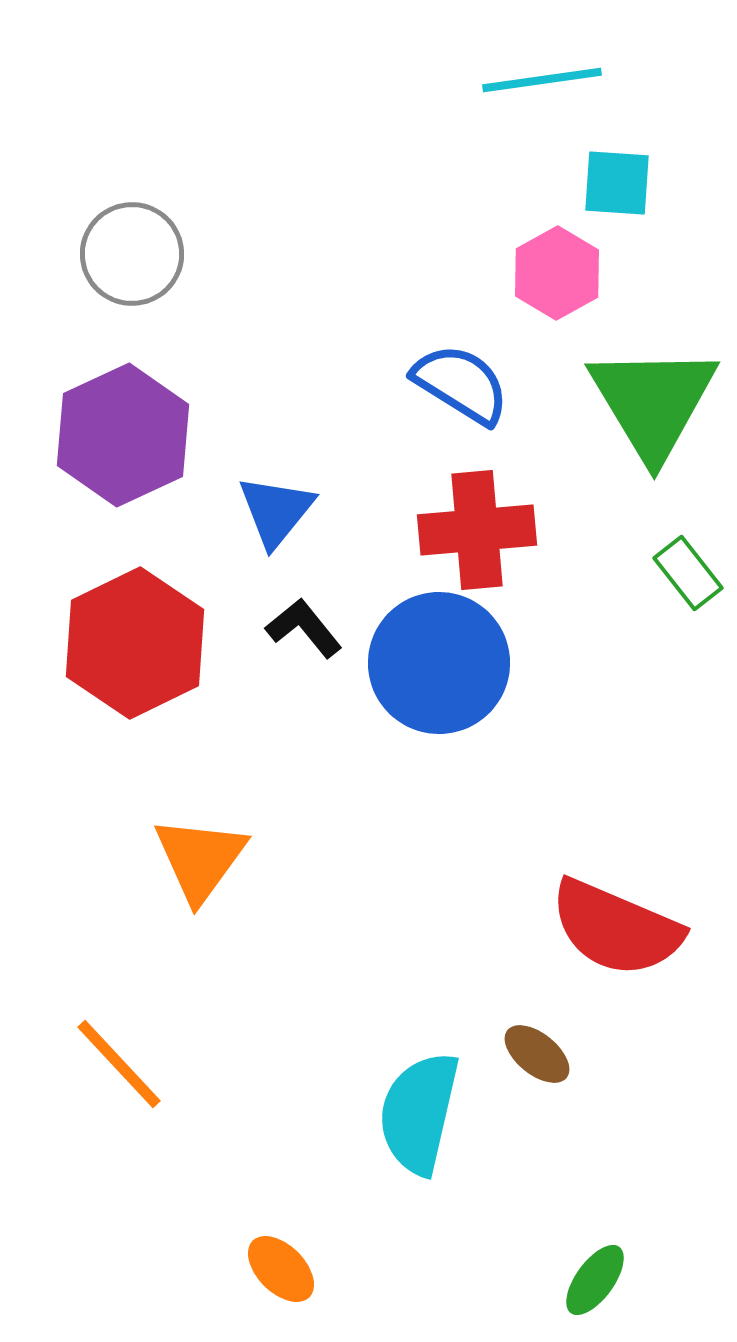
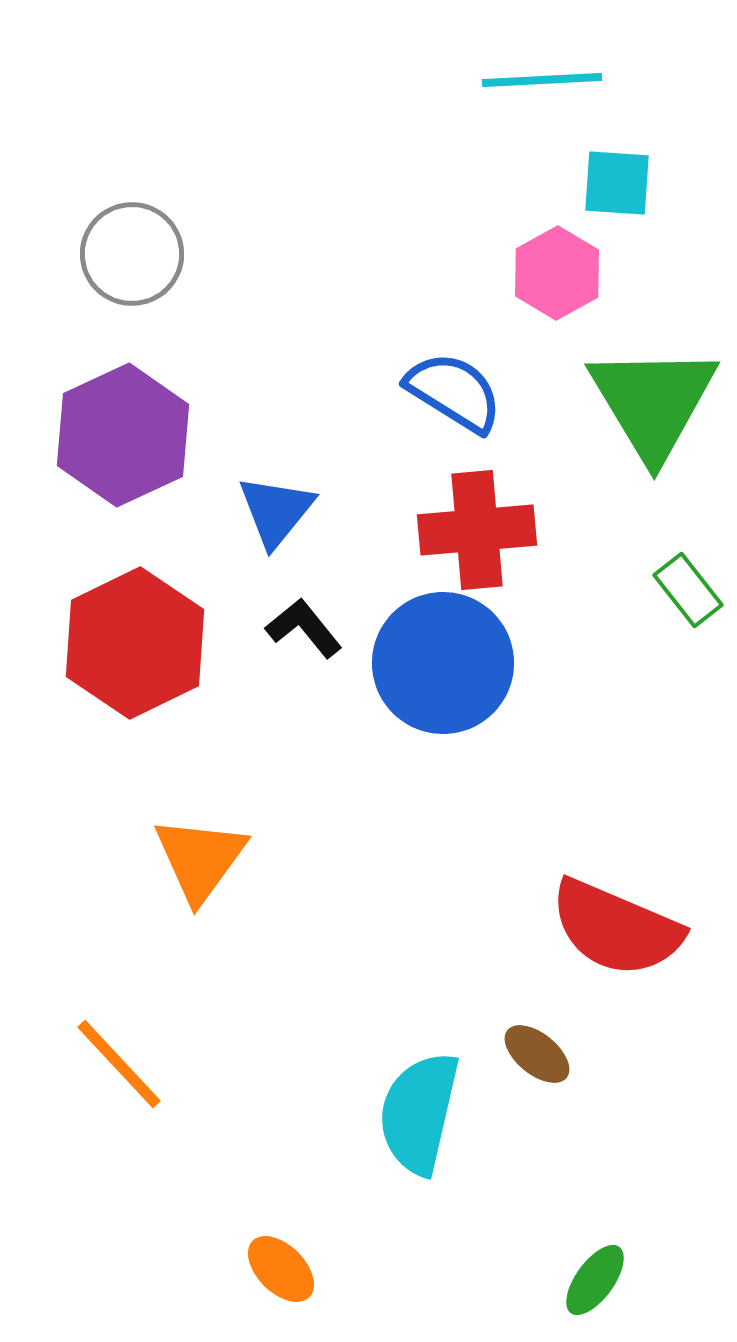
cyan line: rotated 5 degrees clockwise
blue semicircle: moved 7 px left, 8 px down
green rectangle: moved 17 px down
blue circle: moved 4 px right
